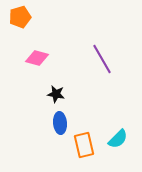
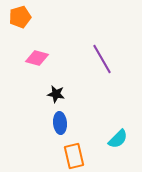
orange rectangle: moved 10 px left, 11 px down
